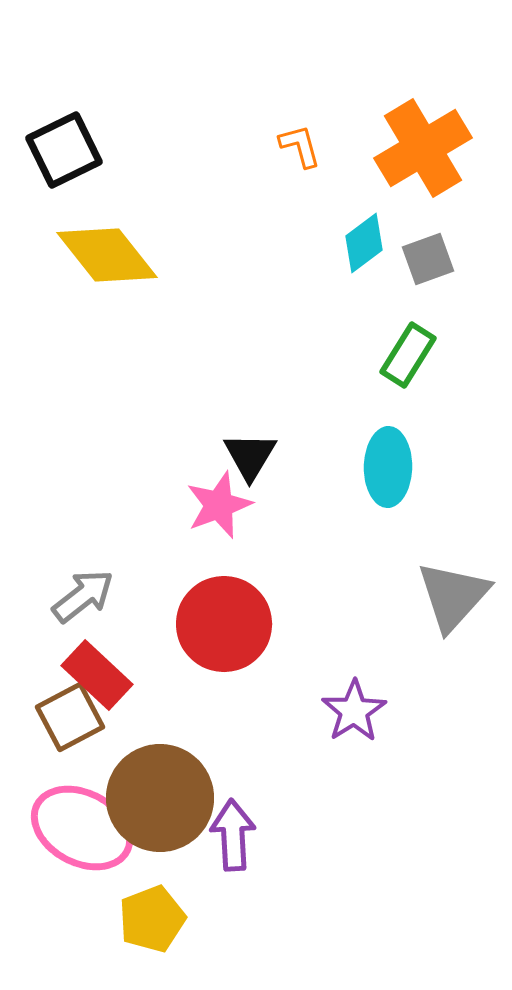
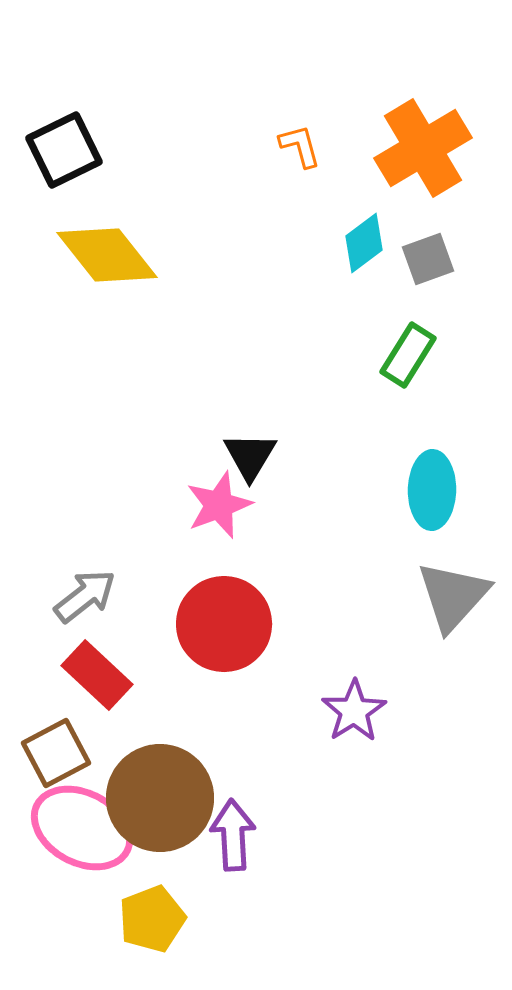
cyan ellipse: moved 44 px right, 23 px down
gray arrow: moved 2 px right
brown square: moved 14 px left, 36 px down
